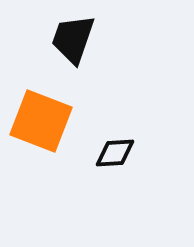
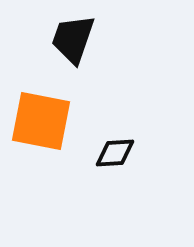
orange square: rotated 10 degrees counterclockwise
